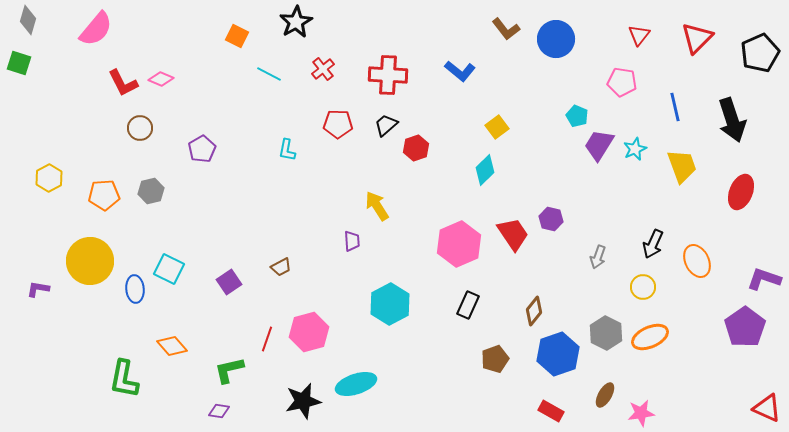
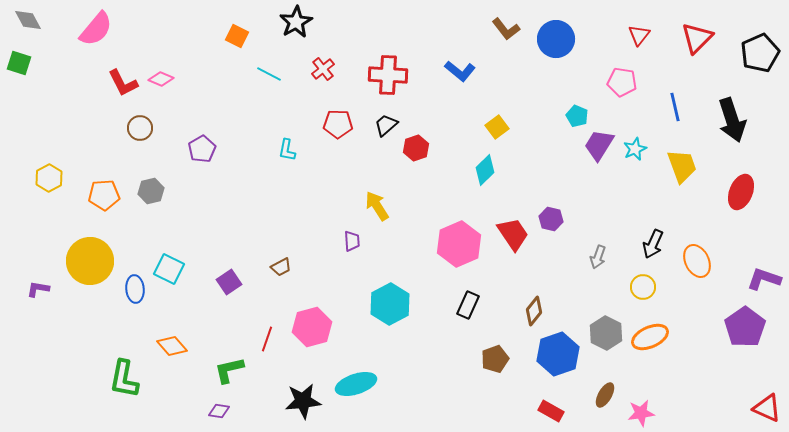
gray diamond at (28, 20): rotated 44 degrees counterclockwise
pink hexagon at (309, 332): moved 3 px right, 5 px up
black star at (303, 401): rotated 6 degrees clockwise
